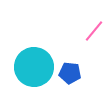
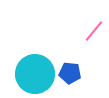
cyan circle: moved 1 px right, 7 px down
